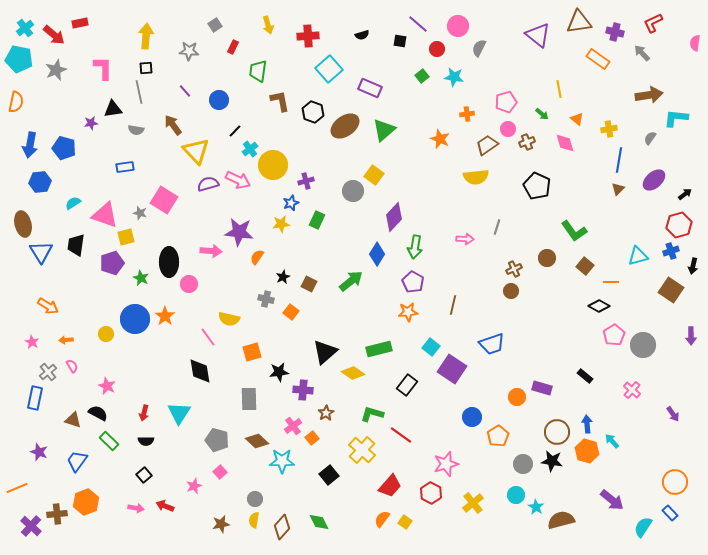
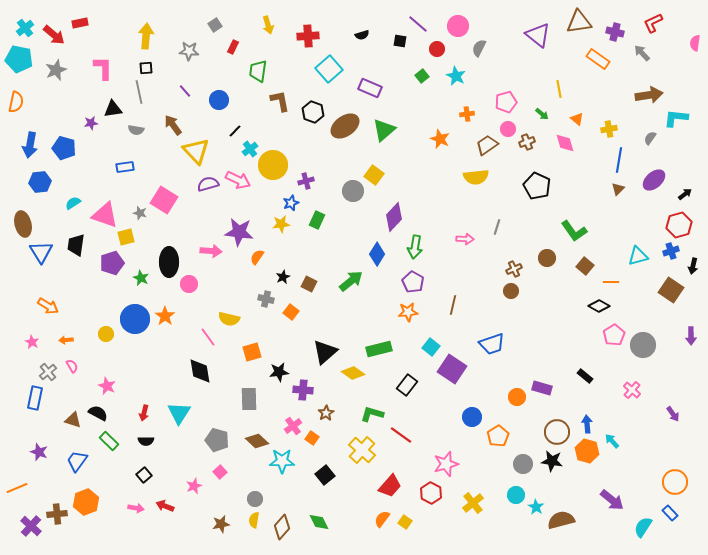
cyan star at (454, 77): moved 2 px right, 1 px up; rotated 18 degrees clockwise
orange square at (312, 438): rotated 16 degrees counterclockwise
black square at (329, 475): moved 4 px left
